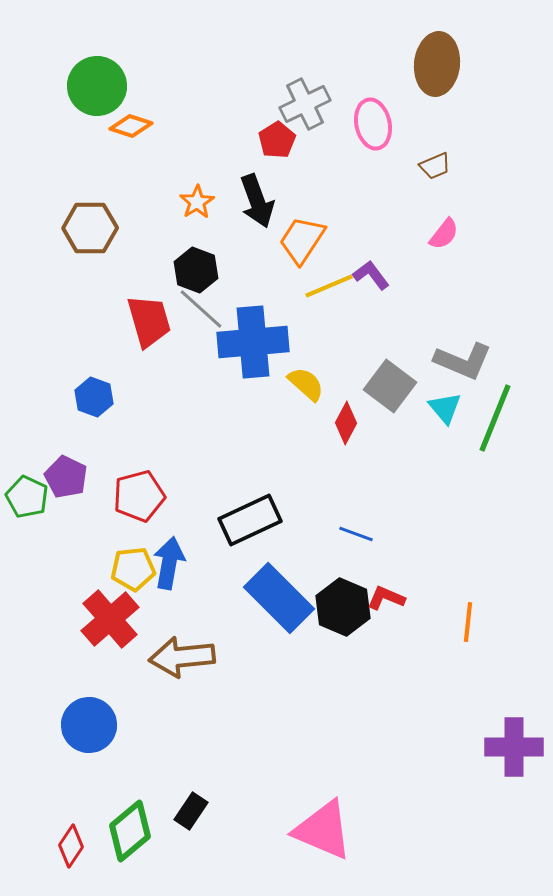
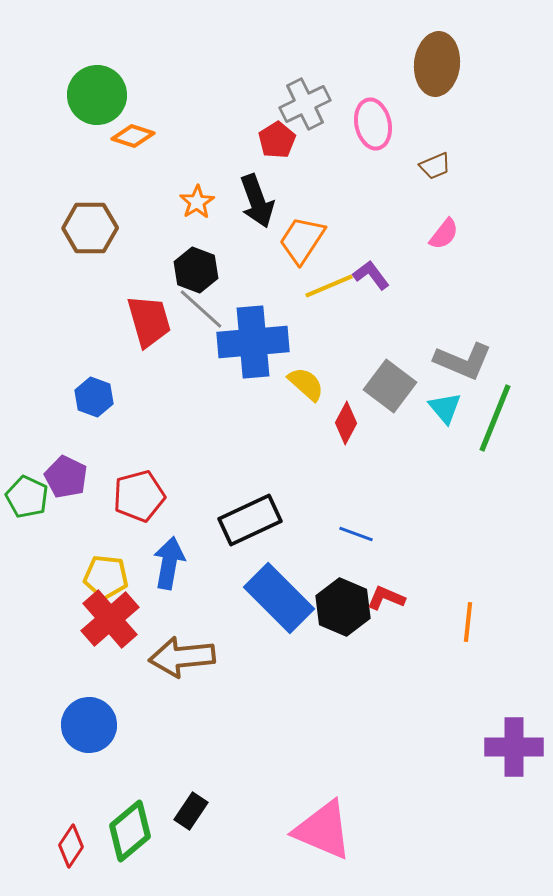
green circle at (97, 86): moved 9 px down
orange diamond at (131, 126): moved 2 px right, 10 px down
yellow pentagon at (133, 569): moved 27 px left, 8 px down; rotated 12 degrees clockwise
